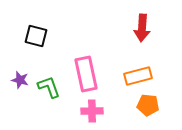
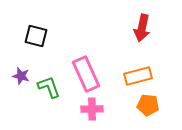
red arrow: rotated 8 degrees clockwise
pink rectangle: rotated 12 degrees counterclockwise
purple star: moved 1 px right, 4 px up
pink cross: moved 2 px up
